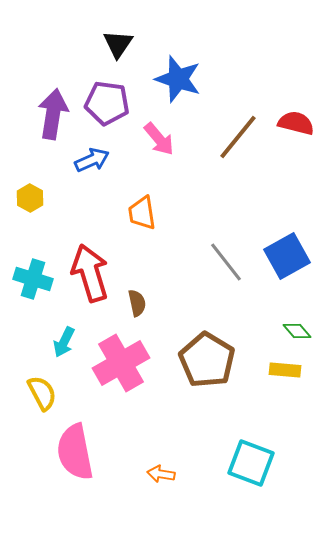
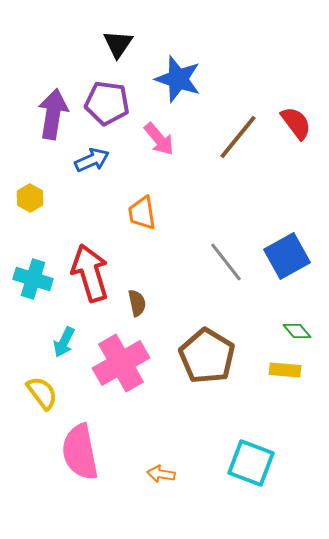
red semicircle: rotated 39 degrees clockwise
brown pentagon: moved 4 px up
yellow semicircle: rotated 9 degrees counterclockwise
pink semicircle: moved 5 px right
